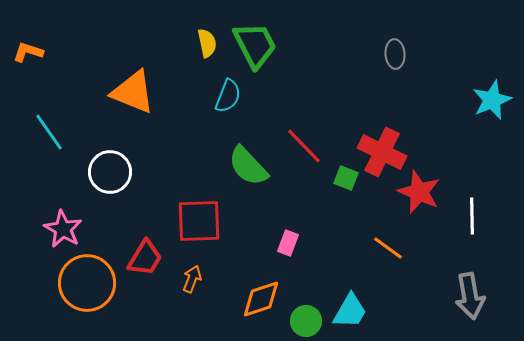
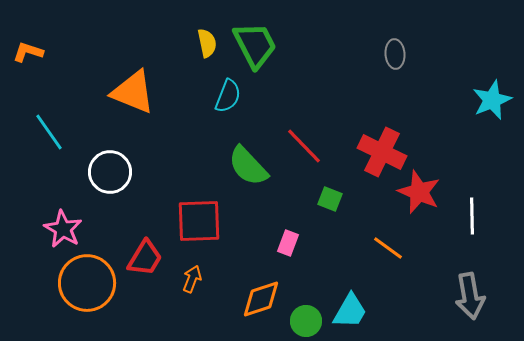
green square: moved 16 px left, 21 px down
